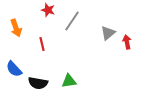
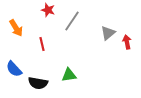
orange arrow: rotated 12 degrees counterclockwise
green triangle: moved 6 px up
